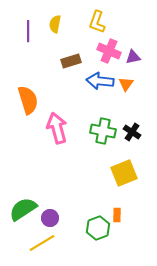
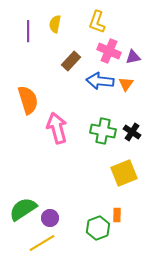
brown rectangle: rotated 30 degrees counterclockwise
